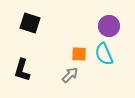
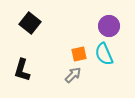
black square: rotated 20 degrees clockwise
orange square: rotated 14 degrees counterclockwise
gray arrow: moved 3 px right
